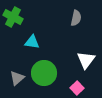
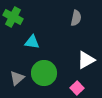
white triangle: rotated 24 degrees clockwise
